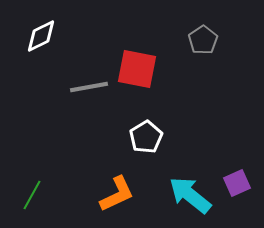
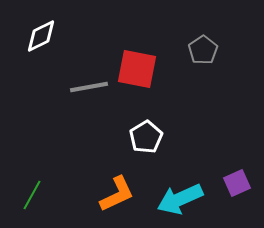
gray pentagon: moved 10 px down
cyan arrow: moved 10 px left, 4 px down; rotated 63 degrees counterclockwise
